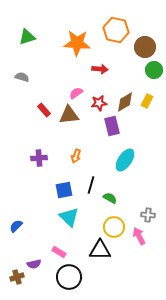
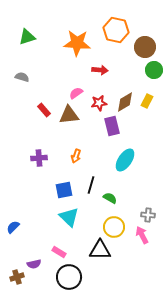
red arrow: moved 1 px down
blue semicircle: moved 3 px left, 1 px down
pink arrow: moved 3 px right, 1 px up
